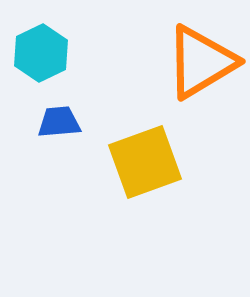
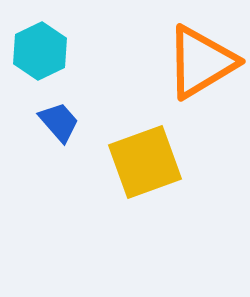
cyan hexagon: moved 1 px left, 2 px up
blue trapezoid: rotated 54 degrees clockwise
